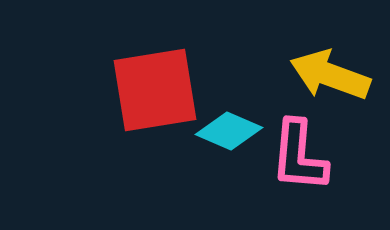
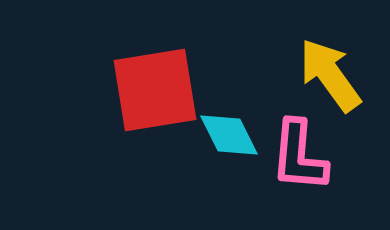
yellow arrow: rotated 34 degrees clockwise
cyan diamond: moved 4 px down; rotated 40 degrees clockwise
